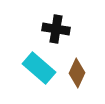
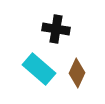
cyan rectangle: moved 1 px down
